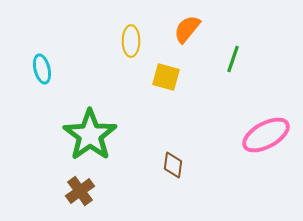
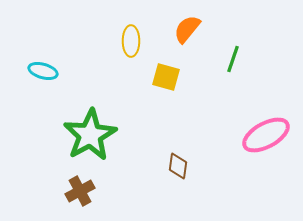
cyan ellipse: moved 1 px right, 2 px down; rotated 60 degrees counterclockwise
green star: rotated 6 degrees clockwise
brown diamond: moved 5 px right, 1 px down
brown cross: rotated 8 degrees clockwise
